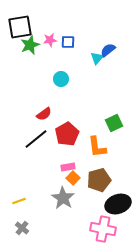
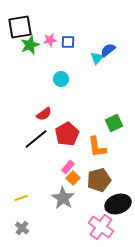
pink rectangle: rotated 40 degrees counterclockwise
yellow line: moved 2 px right, 3 px up
pink cross: moved 2 px left, 2 px up; rotated 25 degrees clockwise
